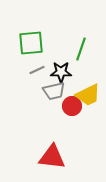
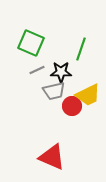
green square: rotated 28 degrees clockwise
red triangle: rotated 16 degrees clockwise
